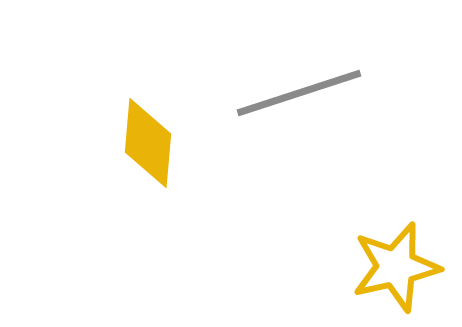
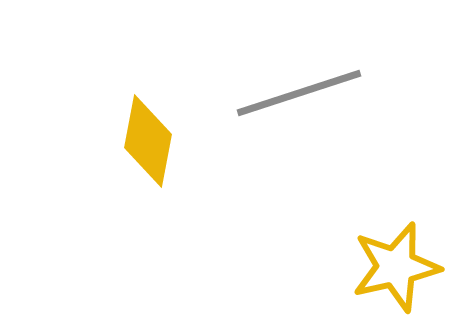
yellow diamond: moved 2 px up; rotated 6 degrees clockwise
